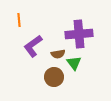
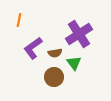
orange line: rotated 16 degrees clockwise
purple cross: rotated 28 degrees counterclockwise
purple L-shape: moved 2 px down
brown semicircle: moved 3 px left, 1 px up
